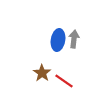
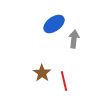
blue ellipse: moved 4 px left, 16 px up; rotated 45 degrees clockwise
red line: rotated 42 degrees clockwise
